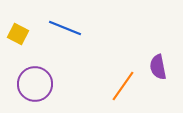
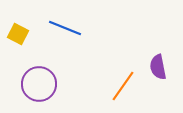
purple circle: moved 4 px right
